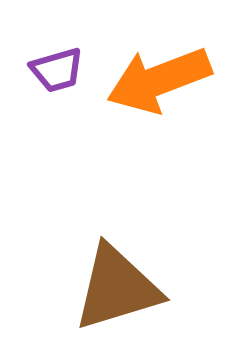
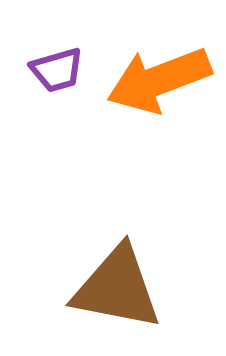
brown triangle: rotated 28 degrees clockwise
